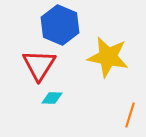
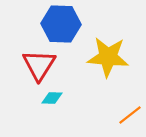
blue hexagon: moved 1 px right, 1 px up; rotated 21 degrees counterclockwise
yellow star: rotated 6 degrees counterclockwise
orange line: rotated 35 degrees clockwise
